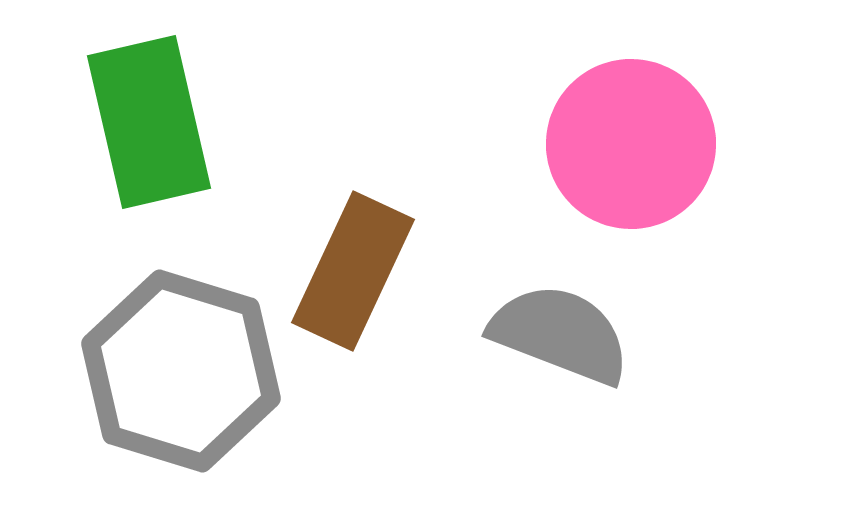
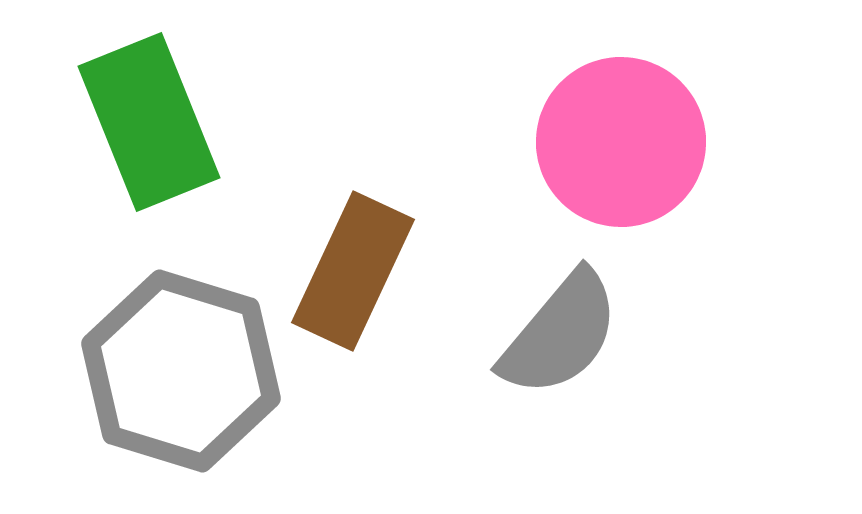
green rectangle: rotated 9 degrees counterclockwise
pink circle: moved 10 px left, 2 px up
gray semicircle: rotated 109 degrees clockwise
